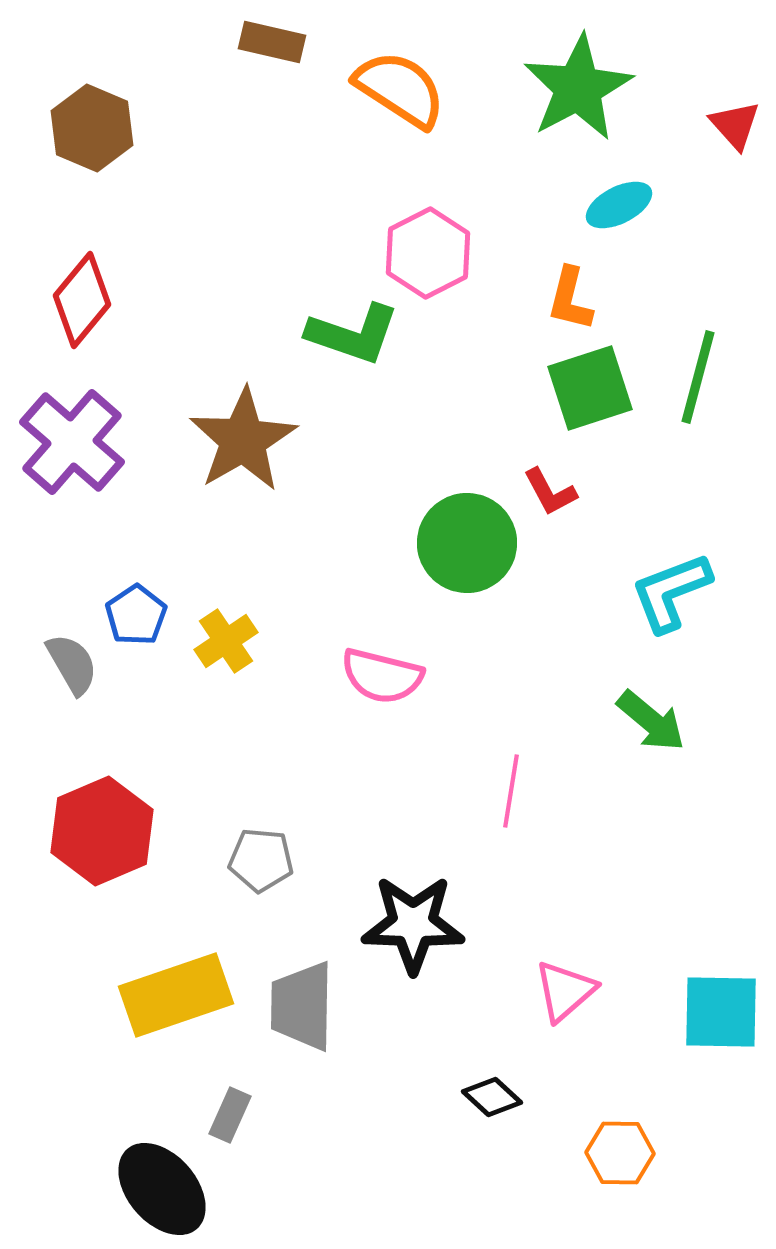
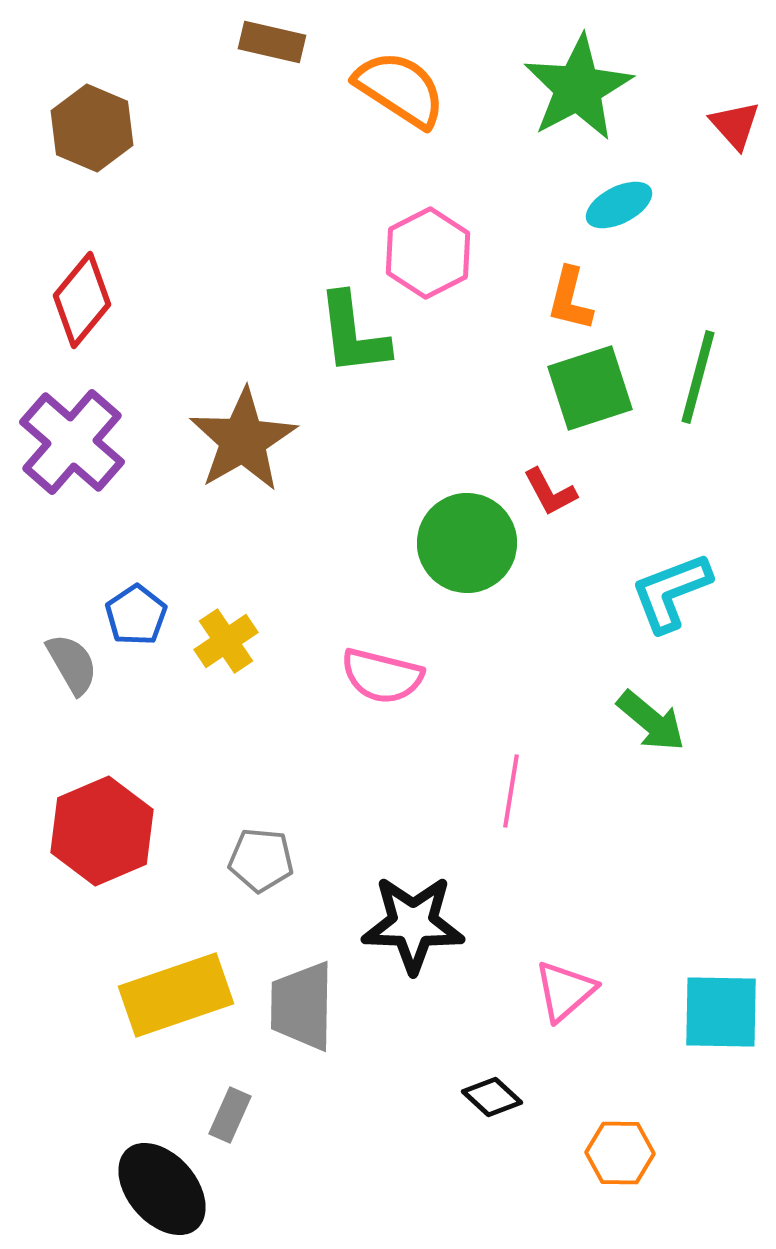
green L-shape: rotated 64 degrees clockwise
